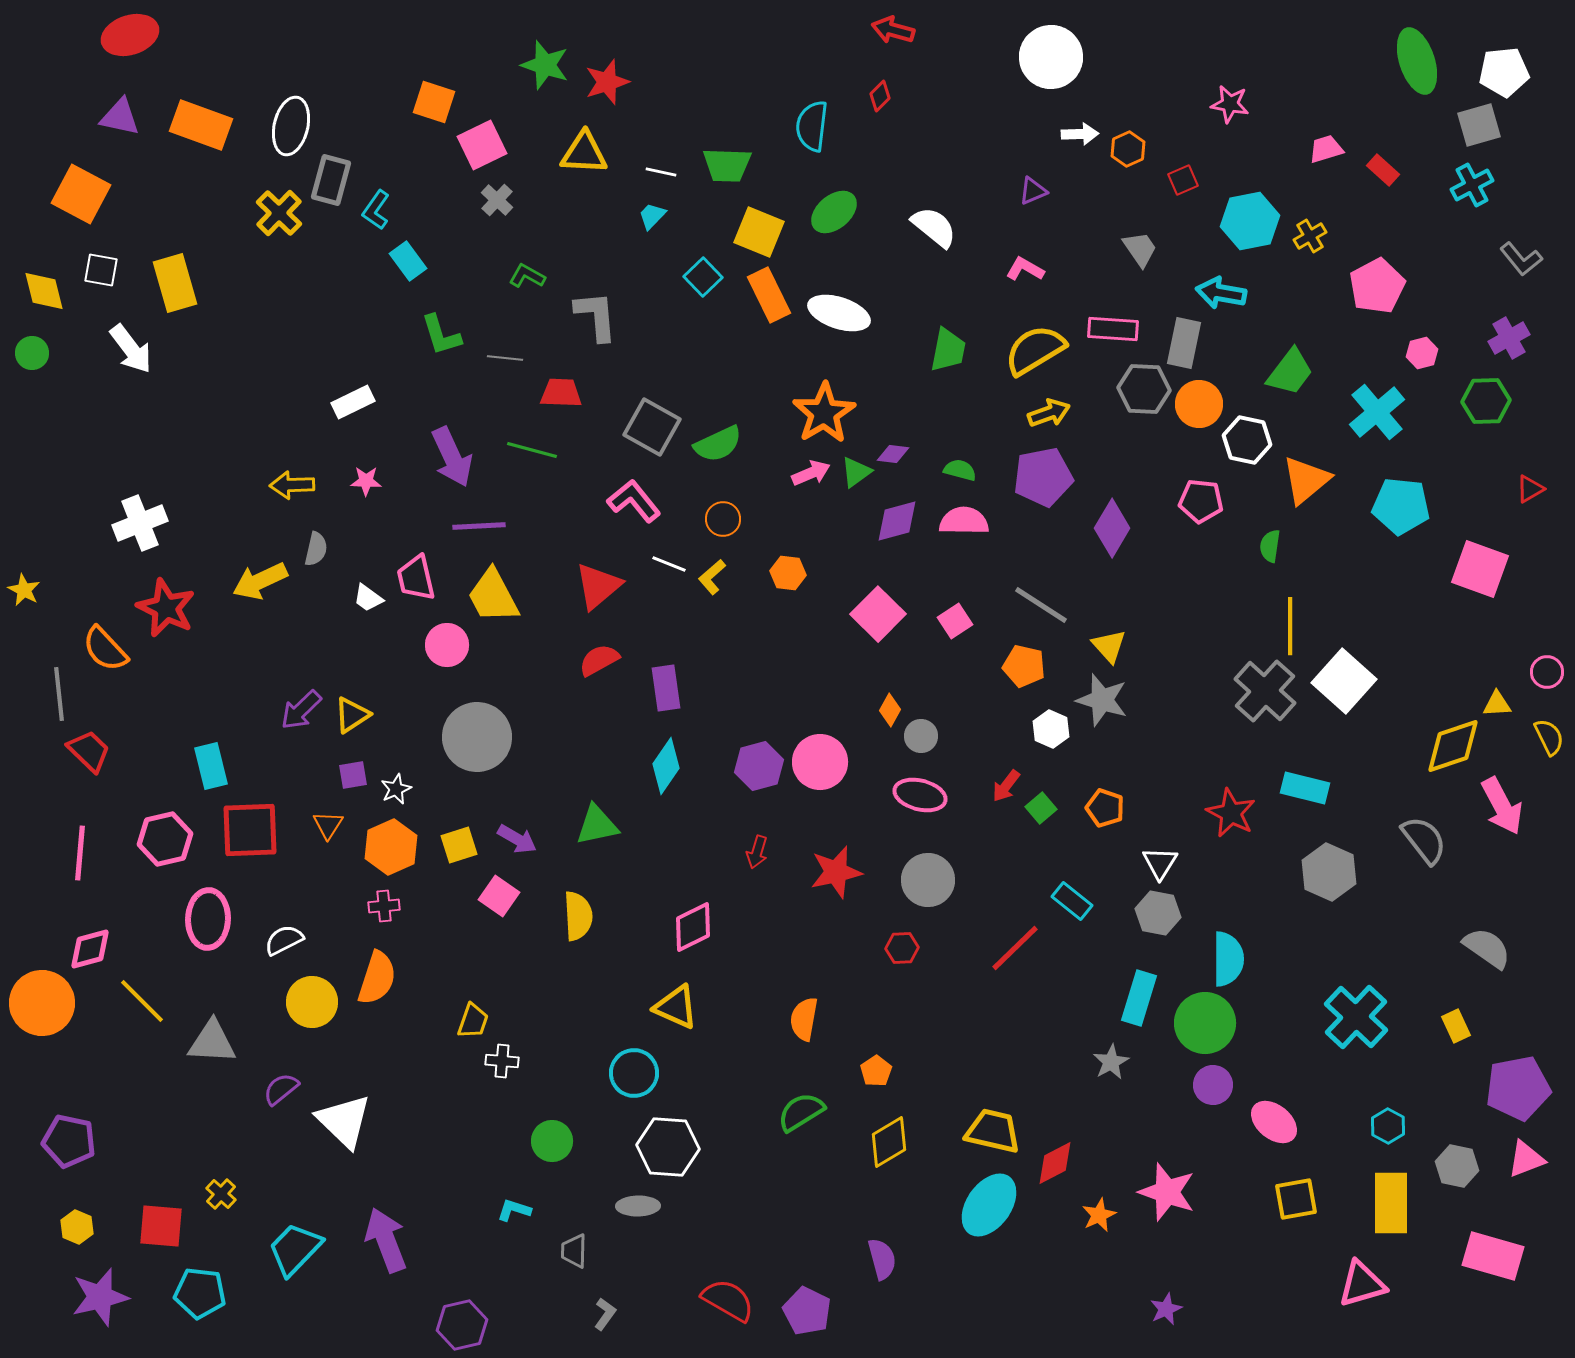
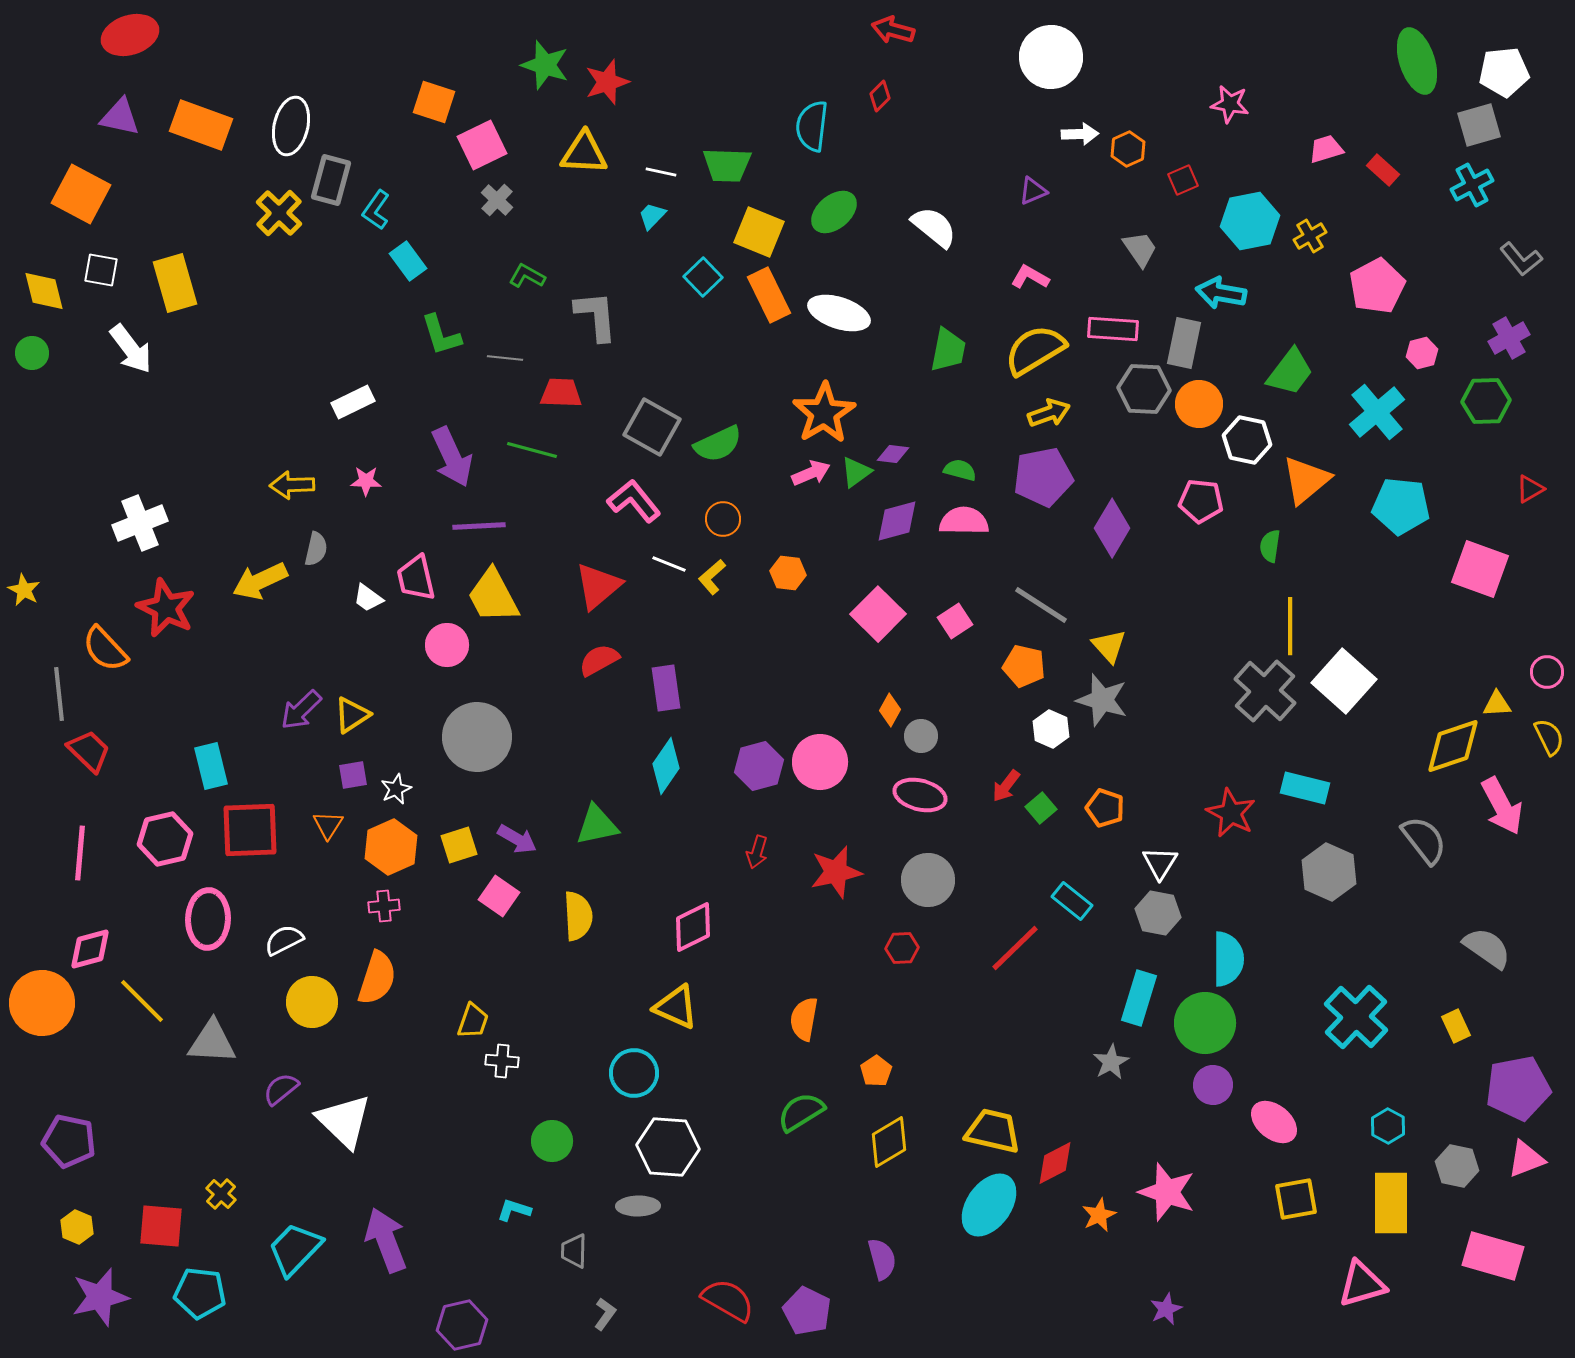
pink L-shape at (1025, 269): moved 5 px right, 8 px down
